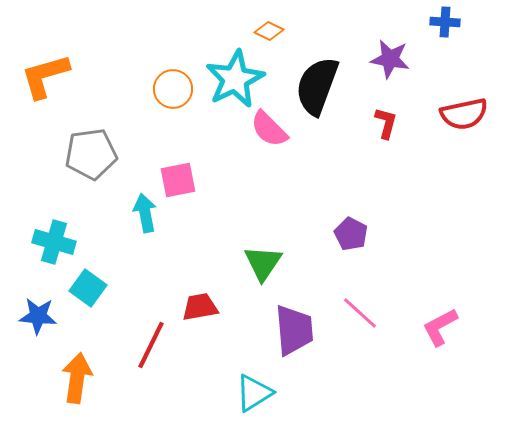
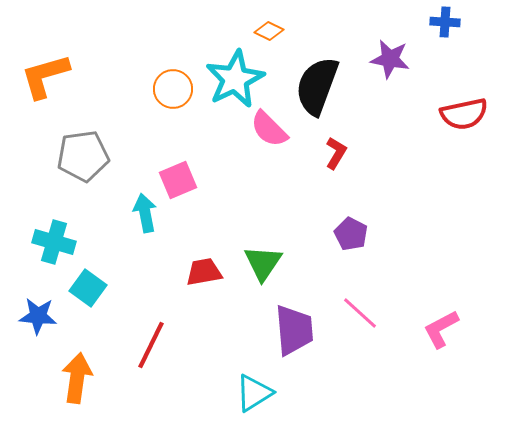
red L-shape: moved 50 px left, 30 px down; rotated 16 degrees clockwise
gray pentagon: moved 8 px left, 2 px down
pink square: rotated 12 degrees counterclockwise
red trapezoid: moved 4 px right, 35 px up
pink L-shape: moved 1 px right, 2 px down
